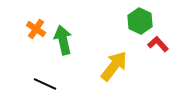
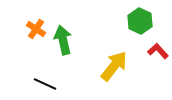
red L-shape: moved 7 px down
